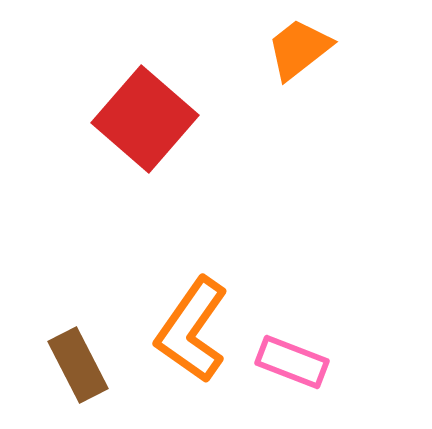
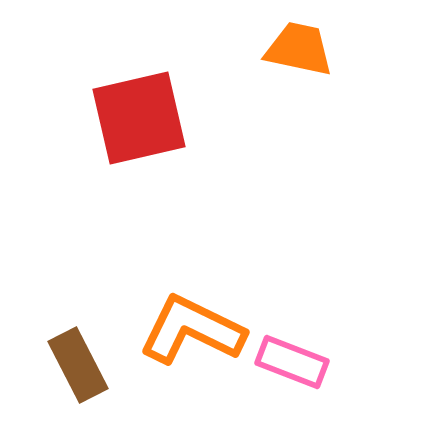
orange trapezoid: rotated 50 degrees clockwise
red square: moved 6 px left, 1 px up; rotated 36 degrees clockwise
orange L-shape: rotated 81 degrees clockwise
